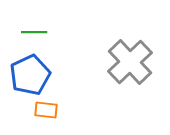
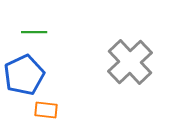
blue pentagon: moved 6 px left
